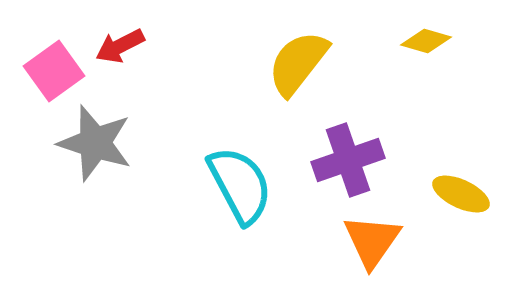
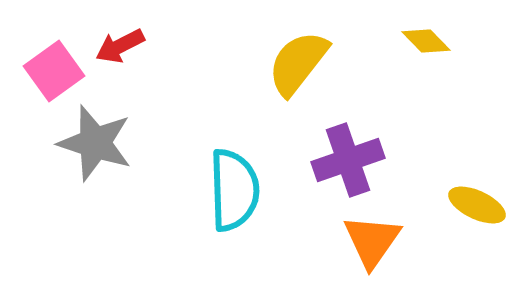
yellow diamond: rotated 30 degrees clockwise
cyan semicircle: moved 6 px left, 5 px down; rotated 26 degrees clockwise
yellow ellipse: moved 16 px right, 11 px down
